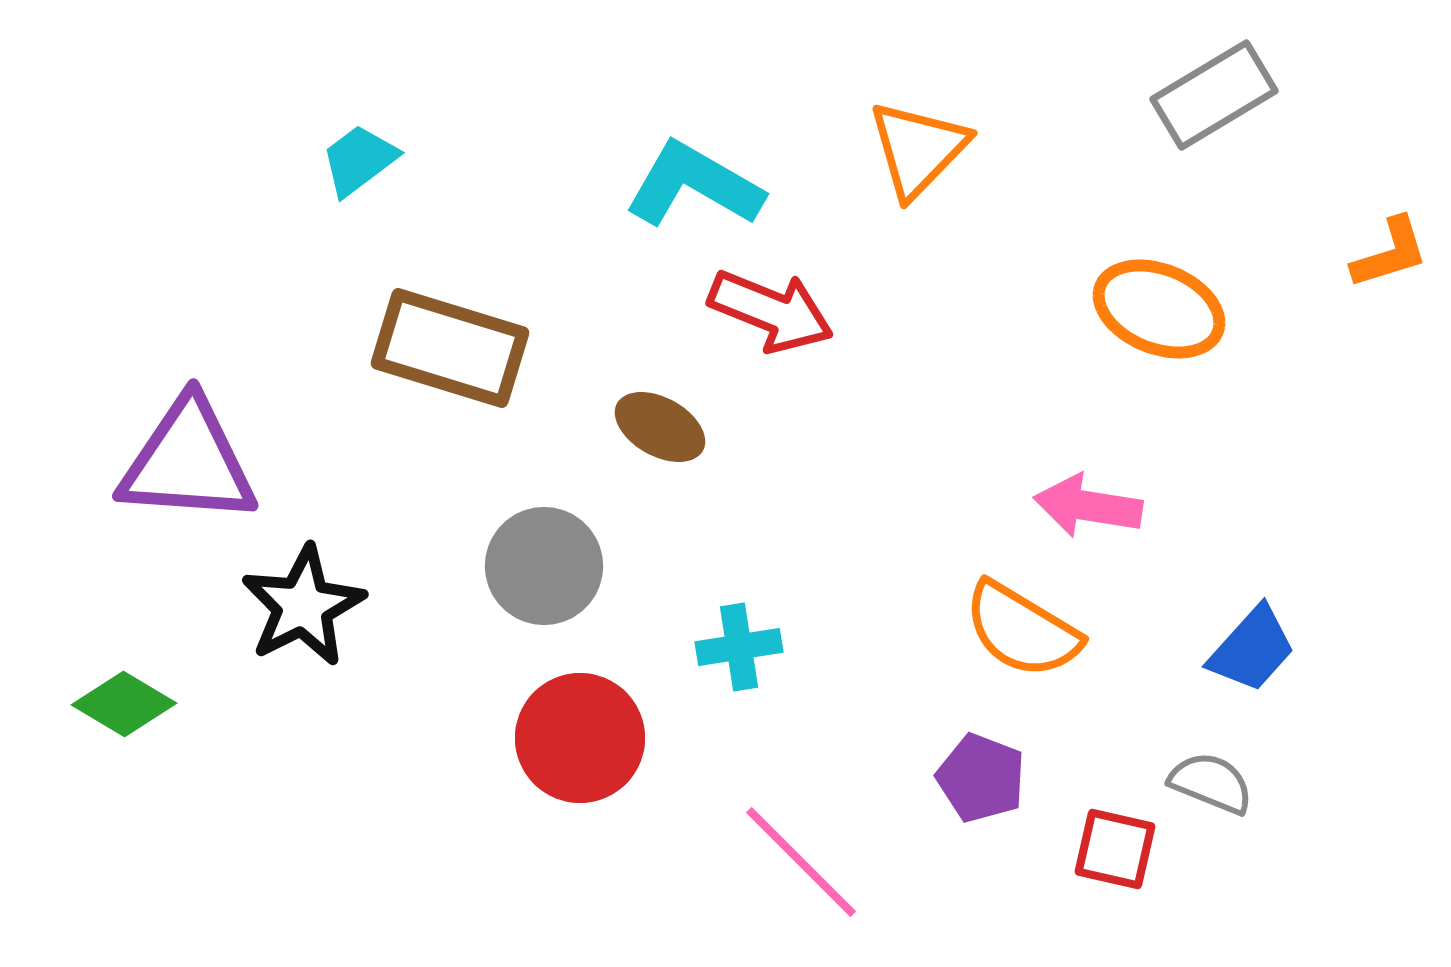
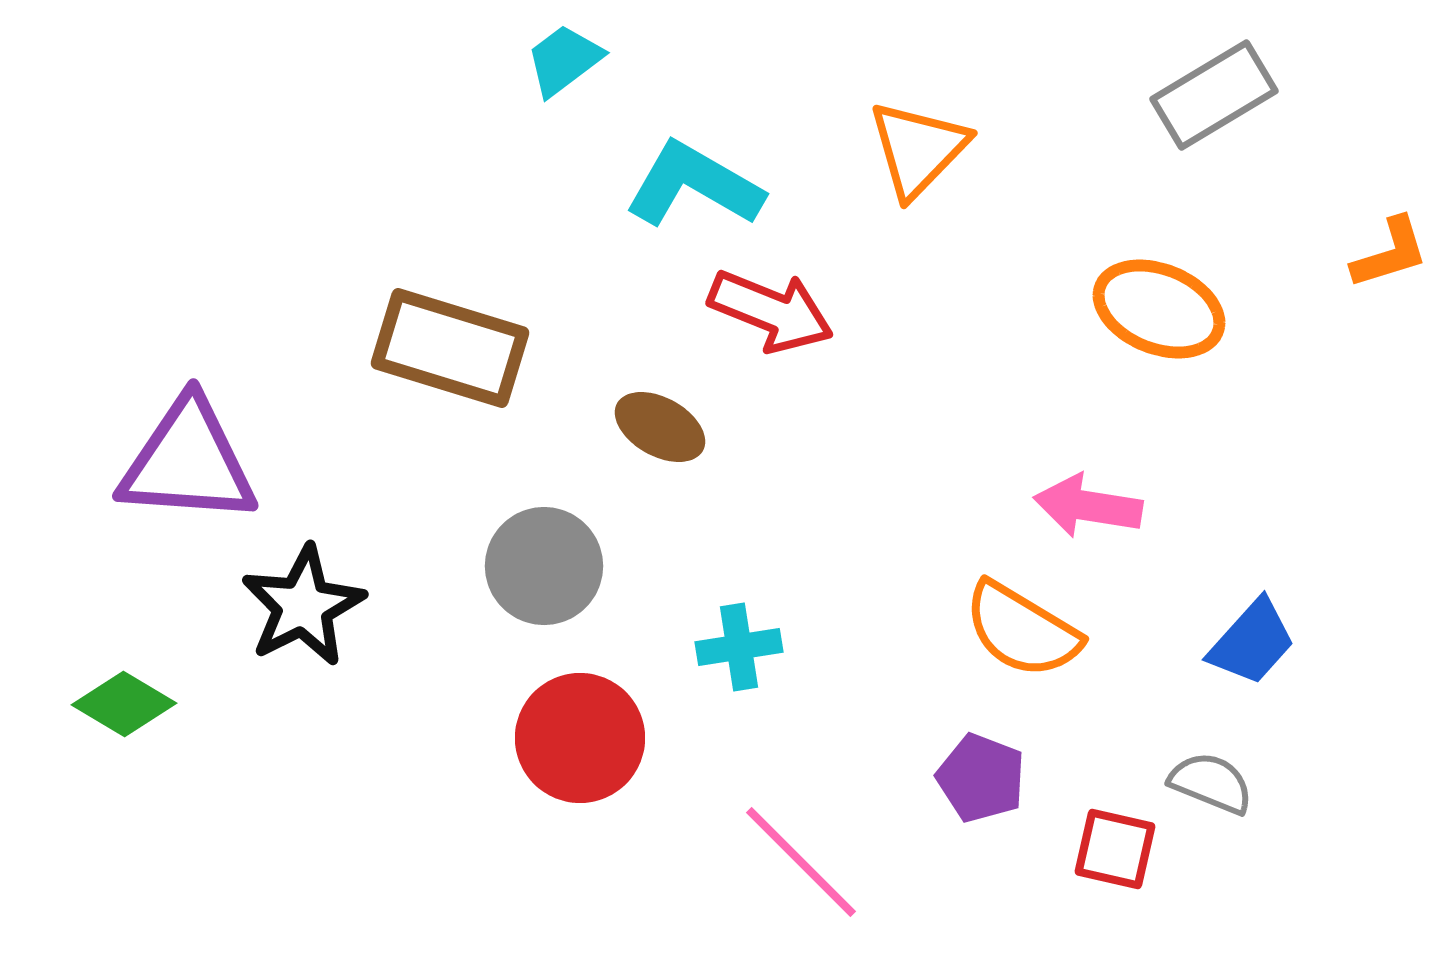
cyan trapezoid: moved 205 px right, 100 px up
blue trapezoid: moved 7 px up
